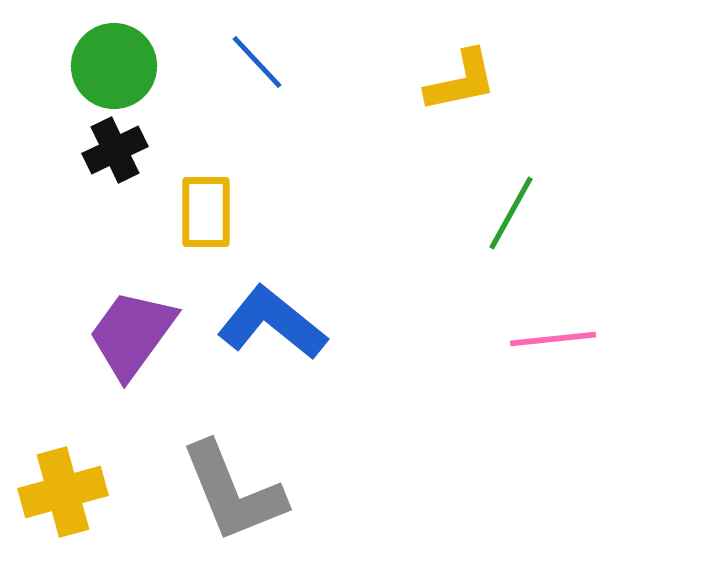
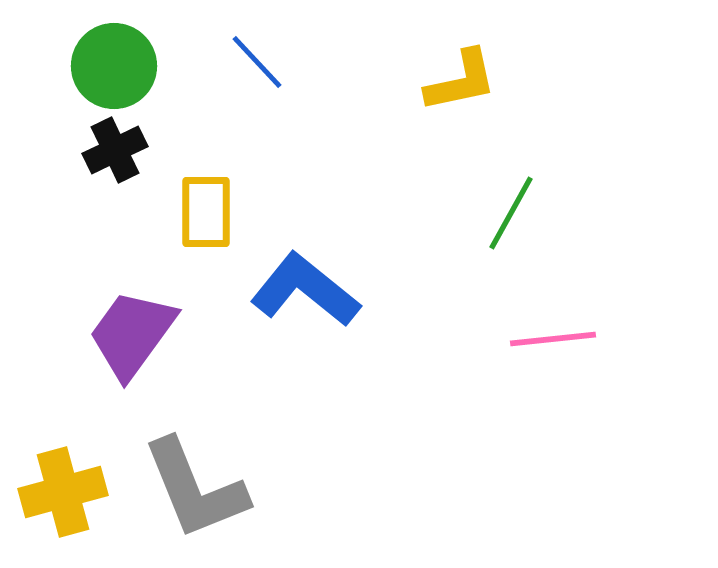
blue L-shape: moved 33 px right, 33 px up
gray L-shape: moved 38 px left, 3 px up
